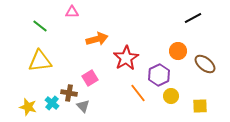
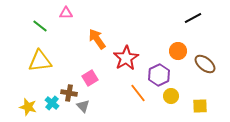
pink triangle: moved 6 px left, 1 px down
orange arrow: rotated 110 degrees counterclockwise
